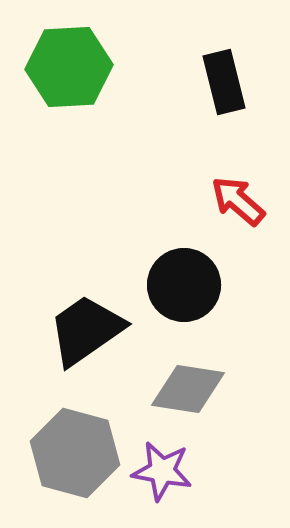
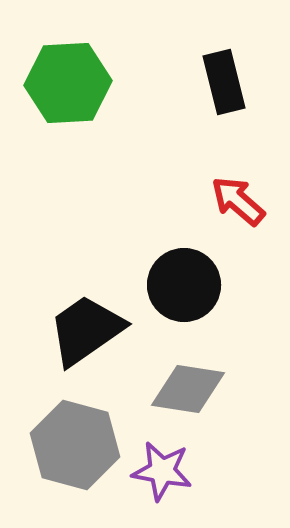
green hexagon: moved 1 px left, 16 px down
gray hexagon: moved 8 px up
